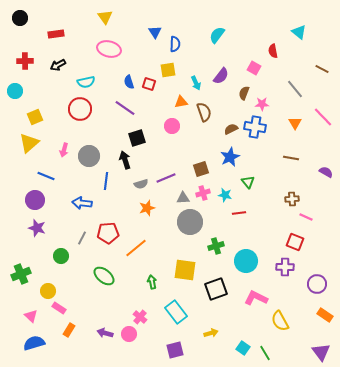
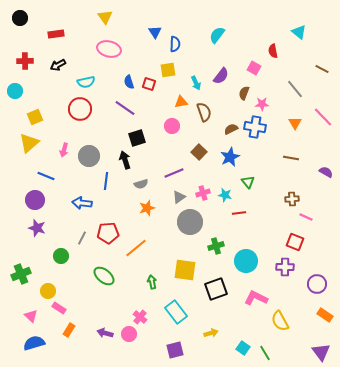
brown square at (201, 169): moved 2 px left, 17 px up; rotated 28 degrees counterclockwise
purple line at (166, 178): moved 8 px right, 5 px up
gray triangle at (183, 198): moved 4 px left, 1 px up; rotated 32 degrees counterclockwise
